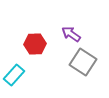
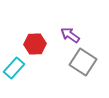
purple arrow: moved 1 px left, 1 px down
cyan rectangle: moved 7 px up
